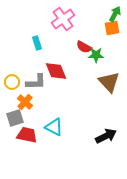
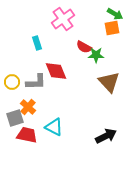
green arrow: rotated 91 degrees clockwise
orange cross: moved 3 px right, 5 px down
